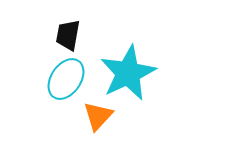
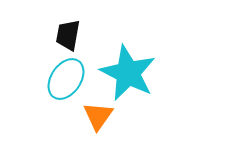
cyan star: rotated 20 degrees counterclockwise
orange triangle: rotated 8 degrees counterclockwise
